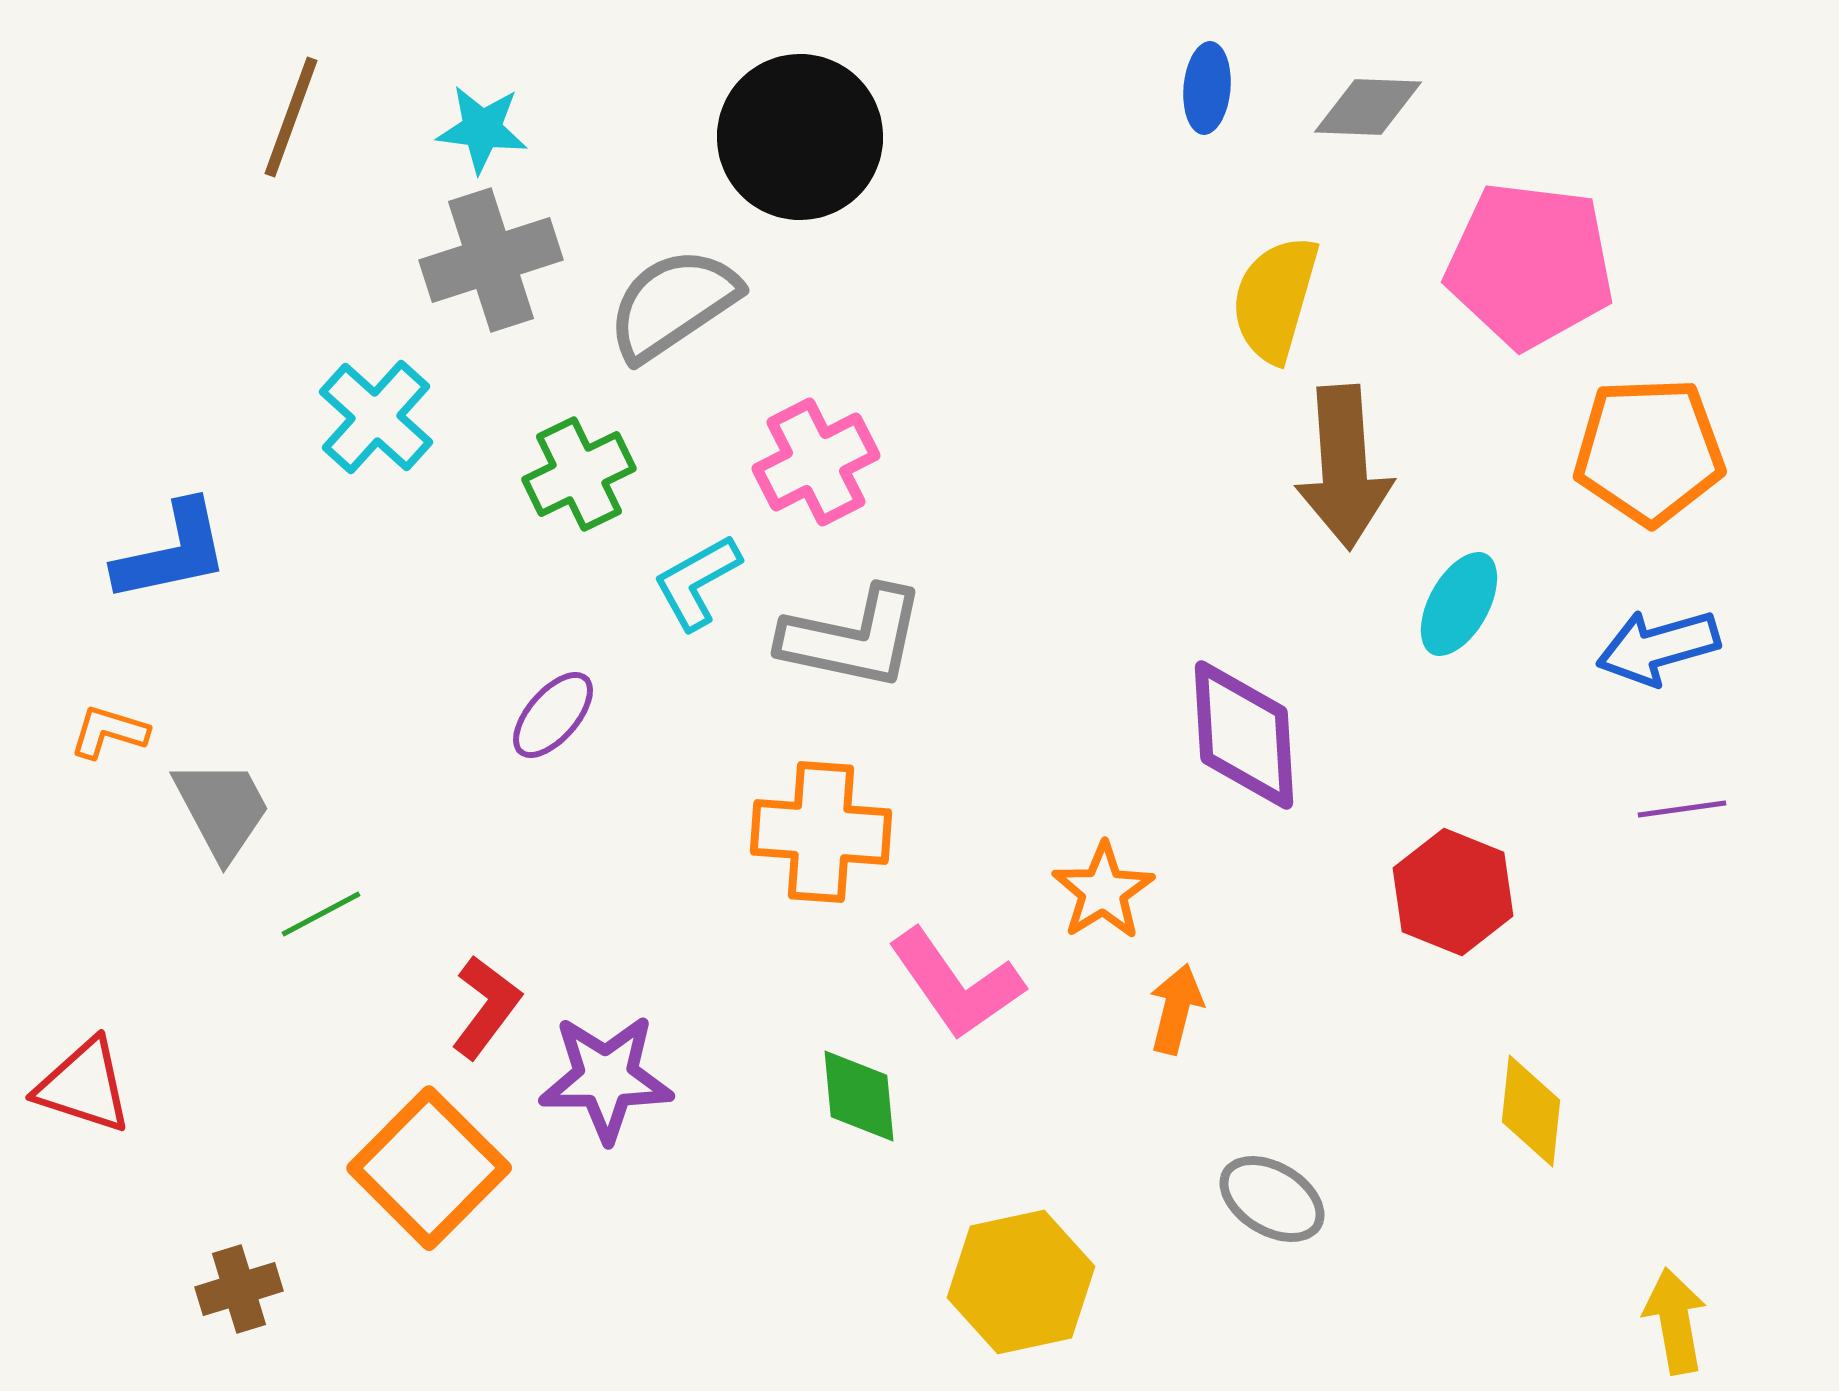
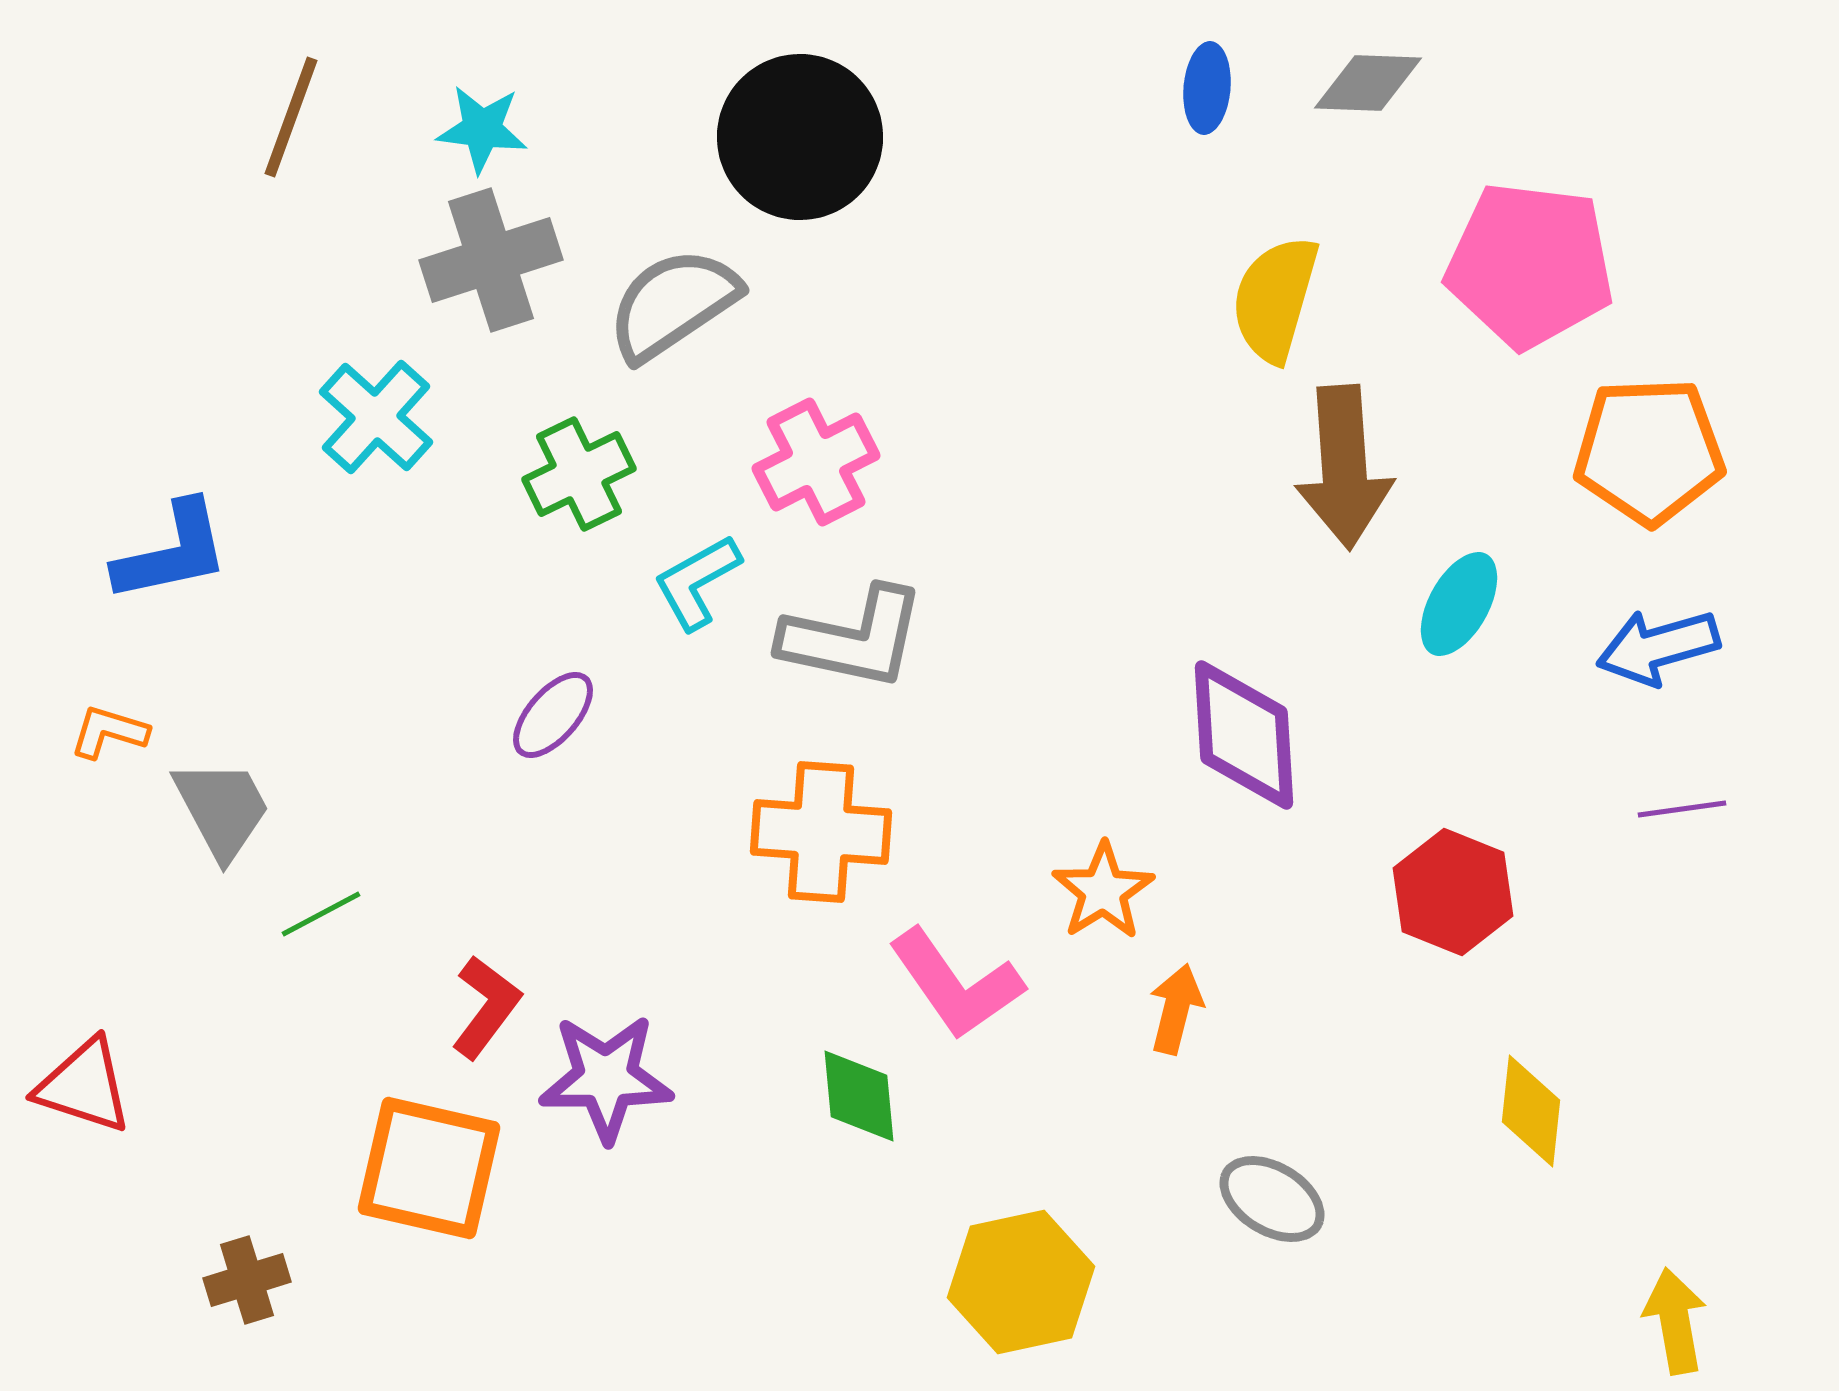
gray diamond: moved 24 px up
orange square: rotated 32 degrees counterclockwise
brown cross: moved 8 px right, 9 px up
